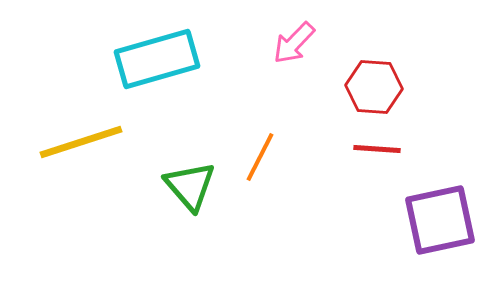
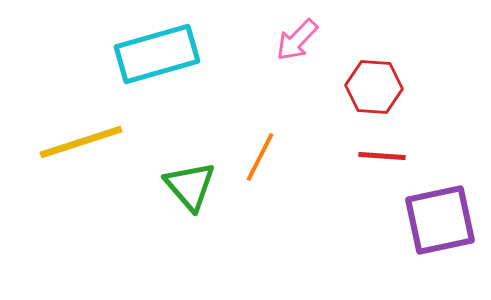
pink arrow: moved 3 px right, 3 px up
cyan rectangle: moved 5 px up
red line: moved 5 px right, 7 px down
